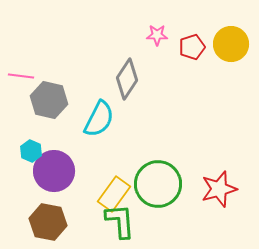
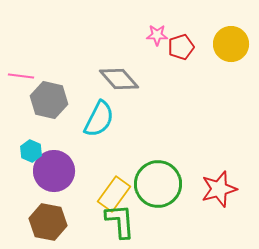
red pentagon: moved 11 px left
gray diamond: moved 8 px left; rotated 75 degrees counterclockwise
